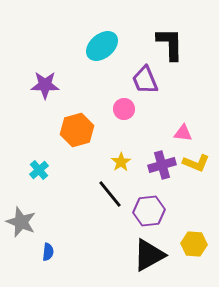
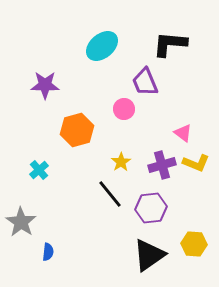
black L-shape: rotated 84 degrees counterclockwise
purple trapezoid: moved 2 px down
pink triangle: rotated 30 degrees clockwise
purple hexagon: moved 2 px right, 3 px up
gray star: rotated 12 degrees clockwise
black triangle: rotated 6 degrees counterclockwise
